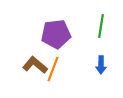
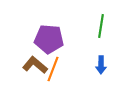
purple pentagon: moved 7 px left, 5 px down; rotated 12 degrees clockwise
